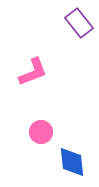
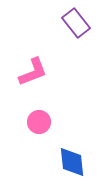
purple rectangle: moved 3 px left
pink circle: moved 2 px left, 10 px up
